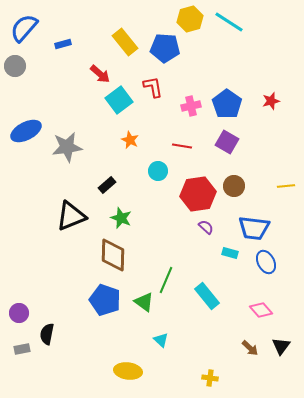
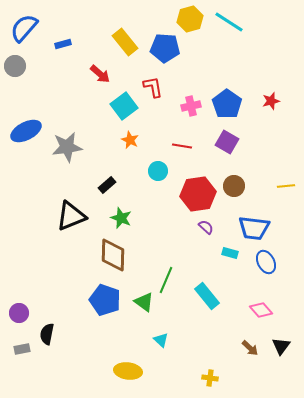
cyan square at (119, 100): moved 5 px right, 6 px down
